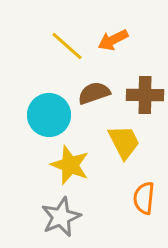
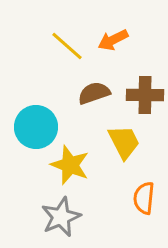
cyan circle: moved 13 px left, 12 px down
